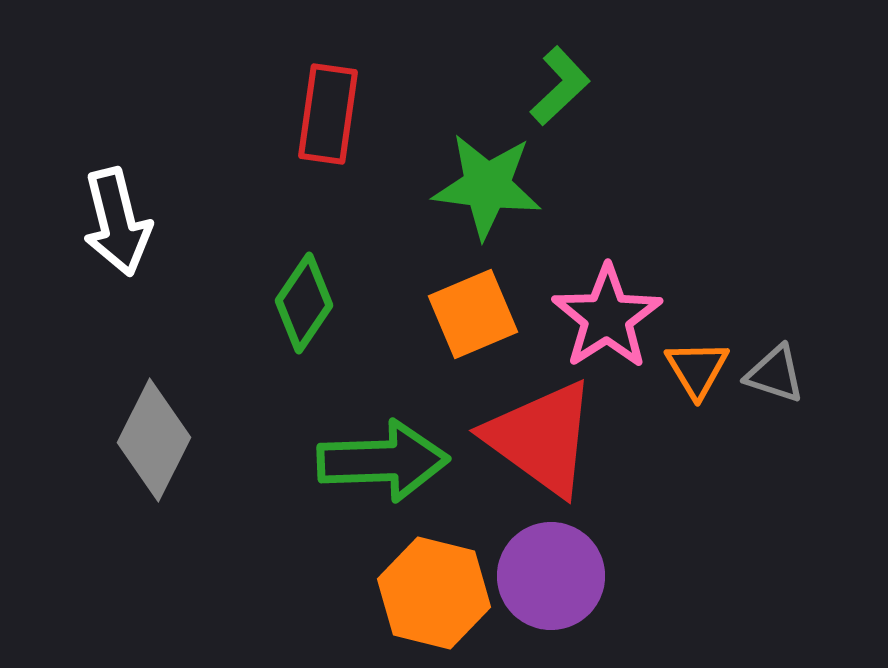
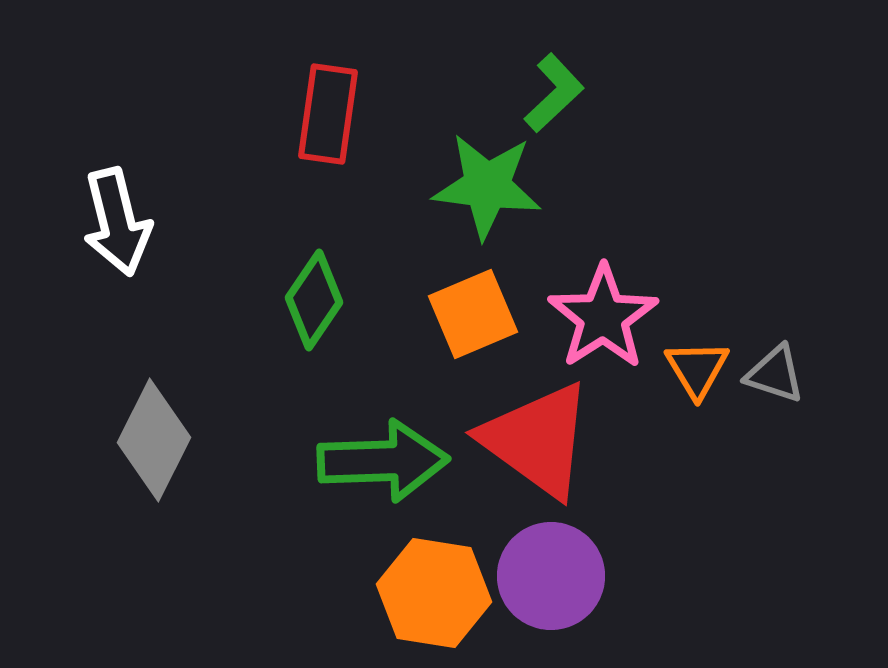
green L-shape: moved 6 px left, 7 px down
green diamond: moved 10 px right, 3 px up
pink star: moved 4 px left
red triangle: moved 4 px left, 2 px down
orange hexagon: rotated 5 degrees counterclockwise
